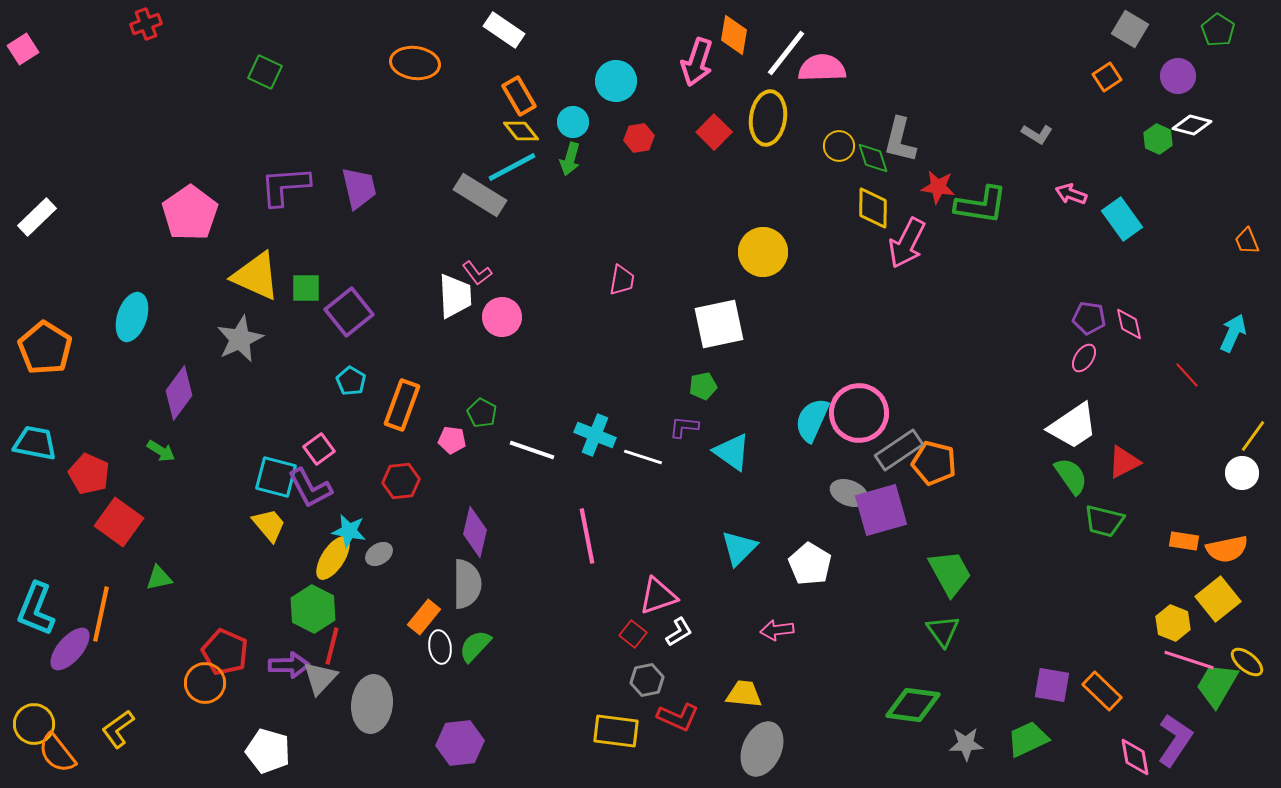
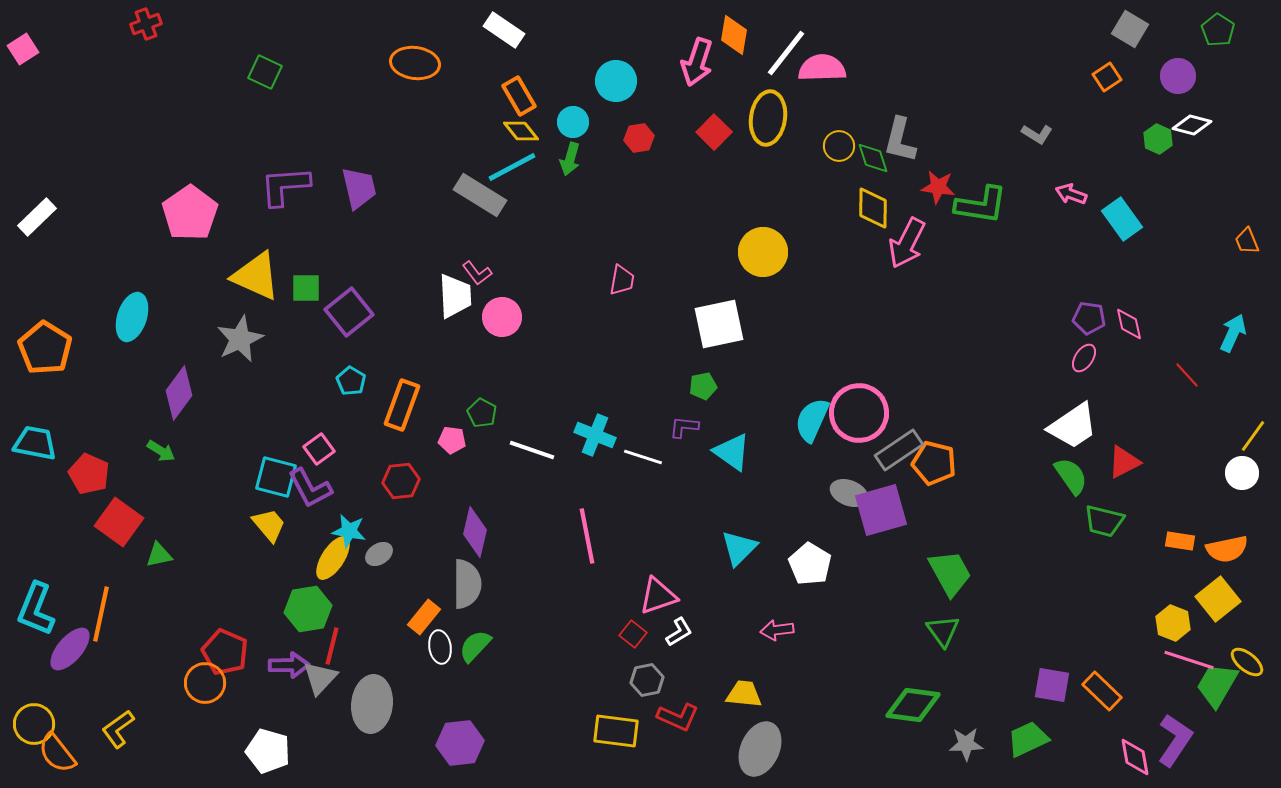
orange rectangle at (1184, 541): moved 4 px left
green triangle at (159, 578): moved 23 px up
green hexagon at (313, 609): moved 5 px left; rotated 24 degrees clockwise
gray ellipse at (762, 749): moved 2 px left
